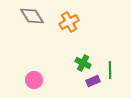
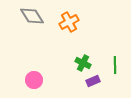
green line: moved 5 px right, 5 px up
